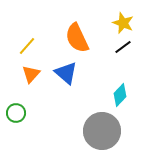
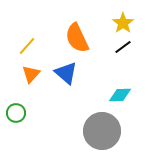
yellow star: rotated 15 degrees clockwise
cyan diamond: rotated 45 degrees clockwise
